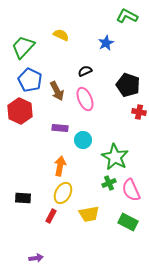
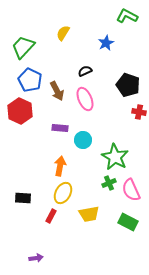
yellow semicircle: moved 2 px right, 2 px up; rotated 84 degrees counterclockwise
